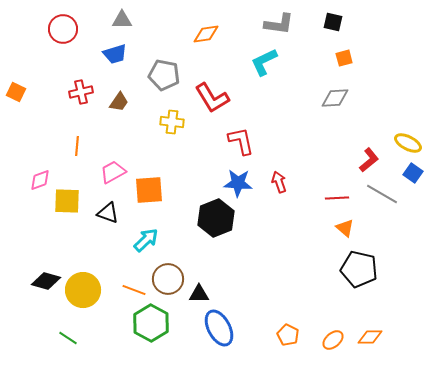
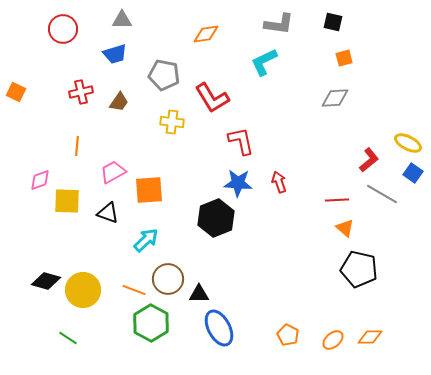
red line at (337, 198): moved 2 px down
